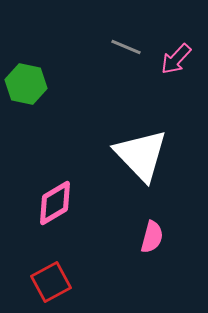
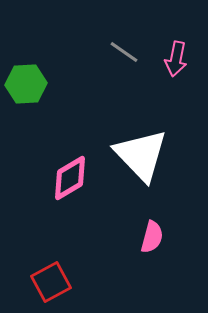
gray line: moved 2 px left, 5 px down; rotated 12 degrees clockwise
pink arrow: rotated 32 degrees counterclockwise
green hexagon: rotated 15 degrees counterclockwise
pink diamond: moved 15 px right, 25 px up
